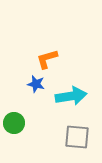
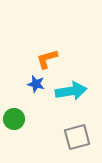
cyan arrow: moved 5 px up
green circle: moved 4 px up
gray square: rotated 20 degrees counterclockwise
